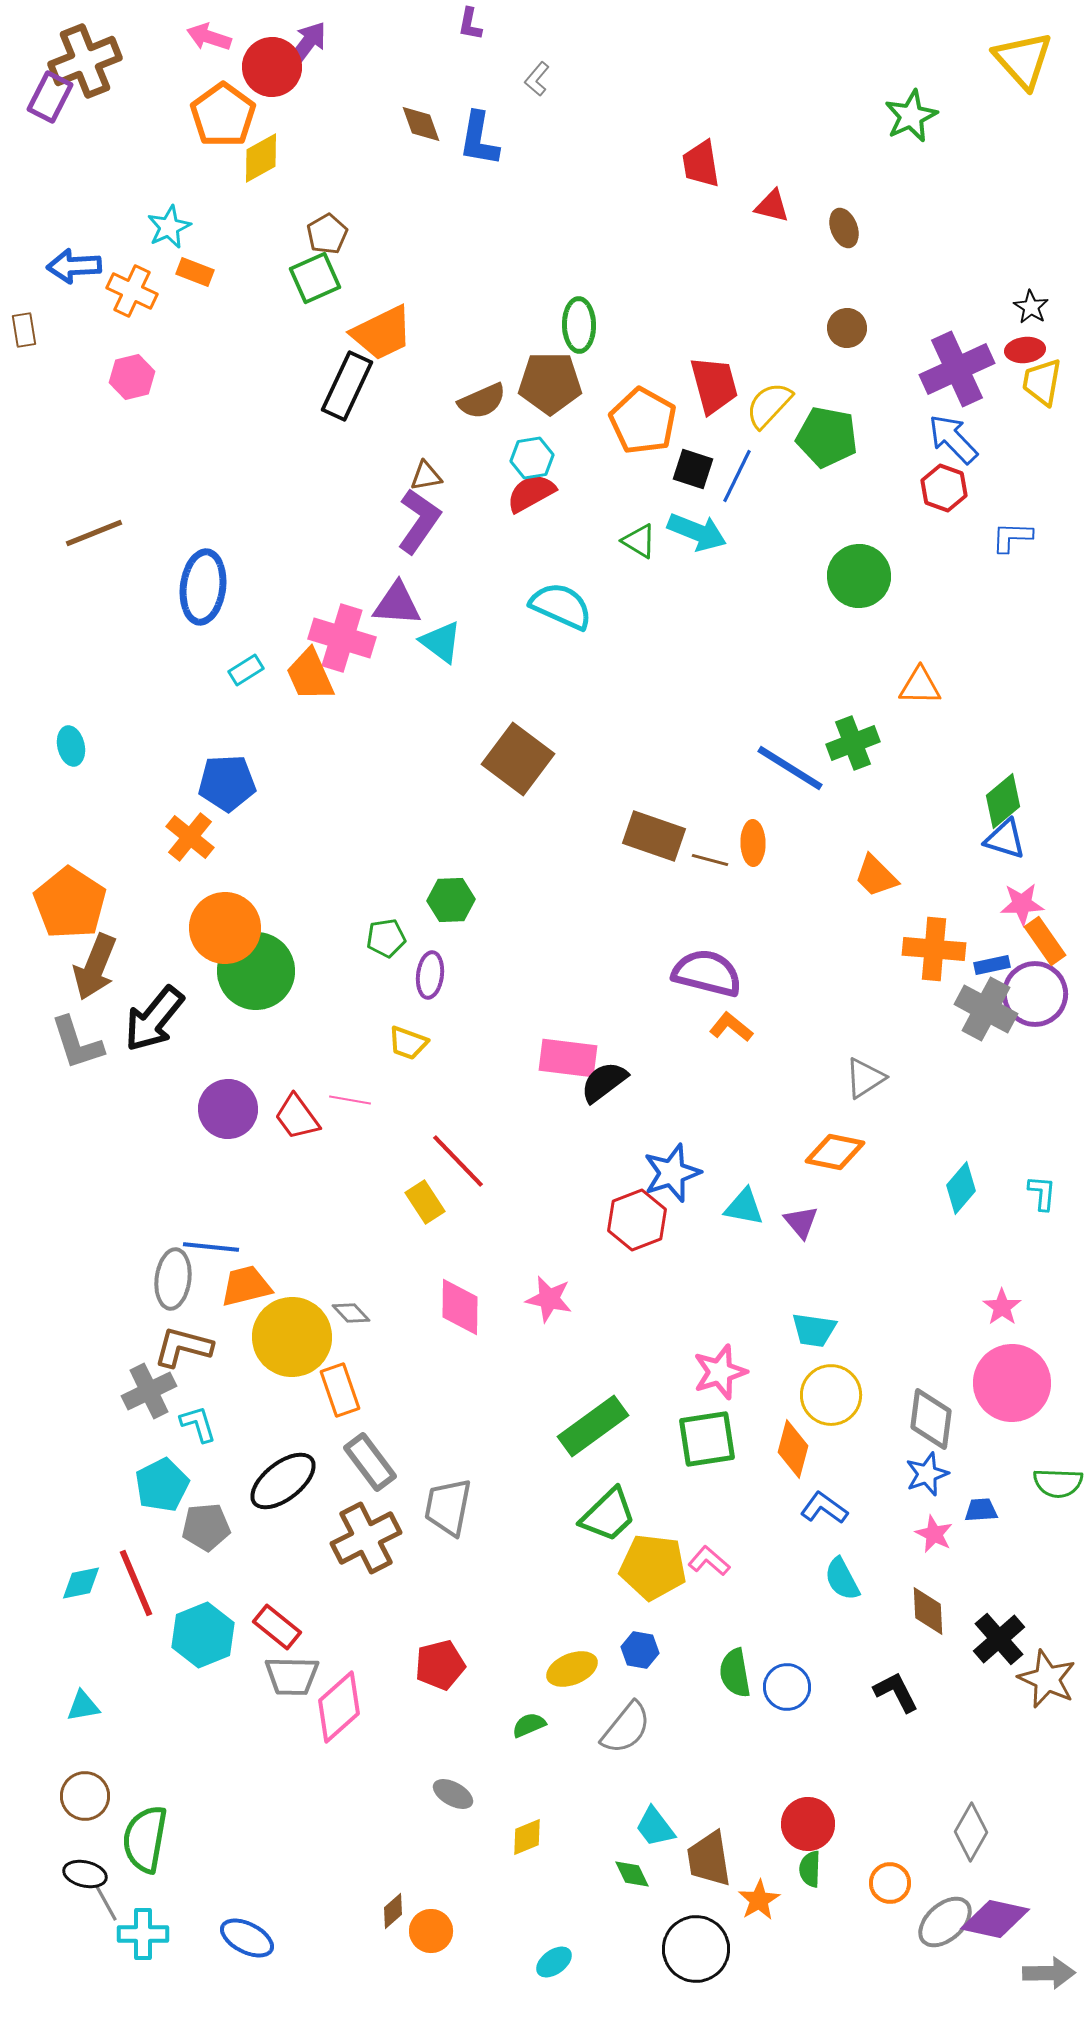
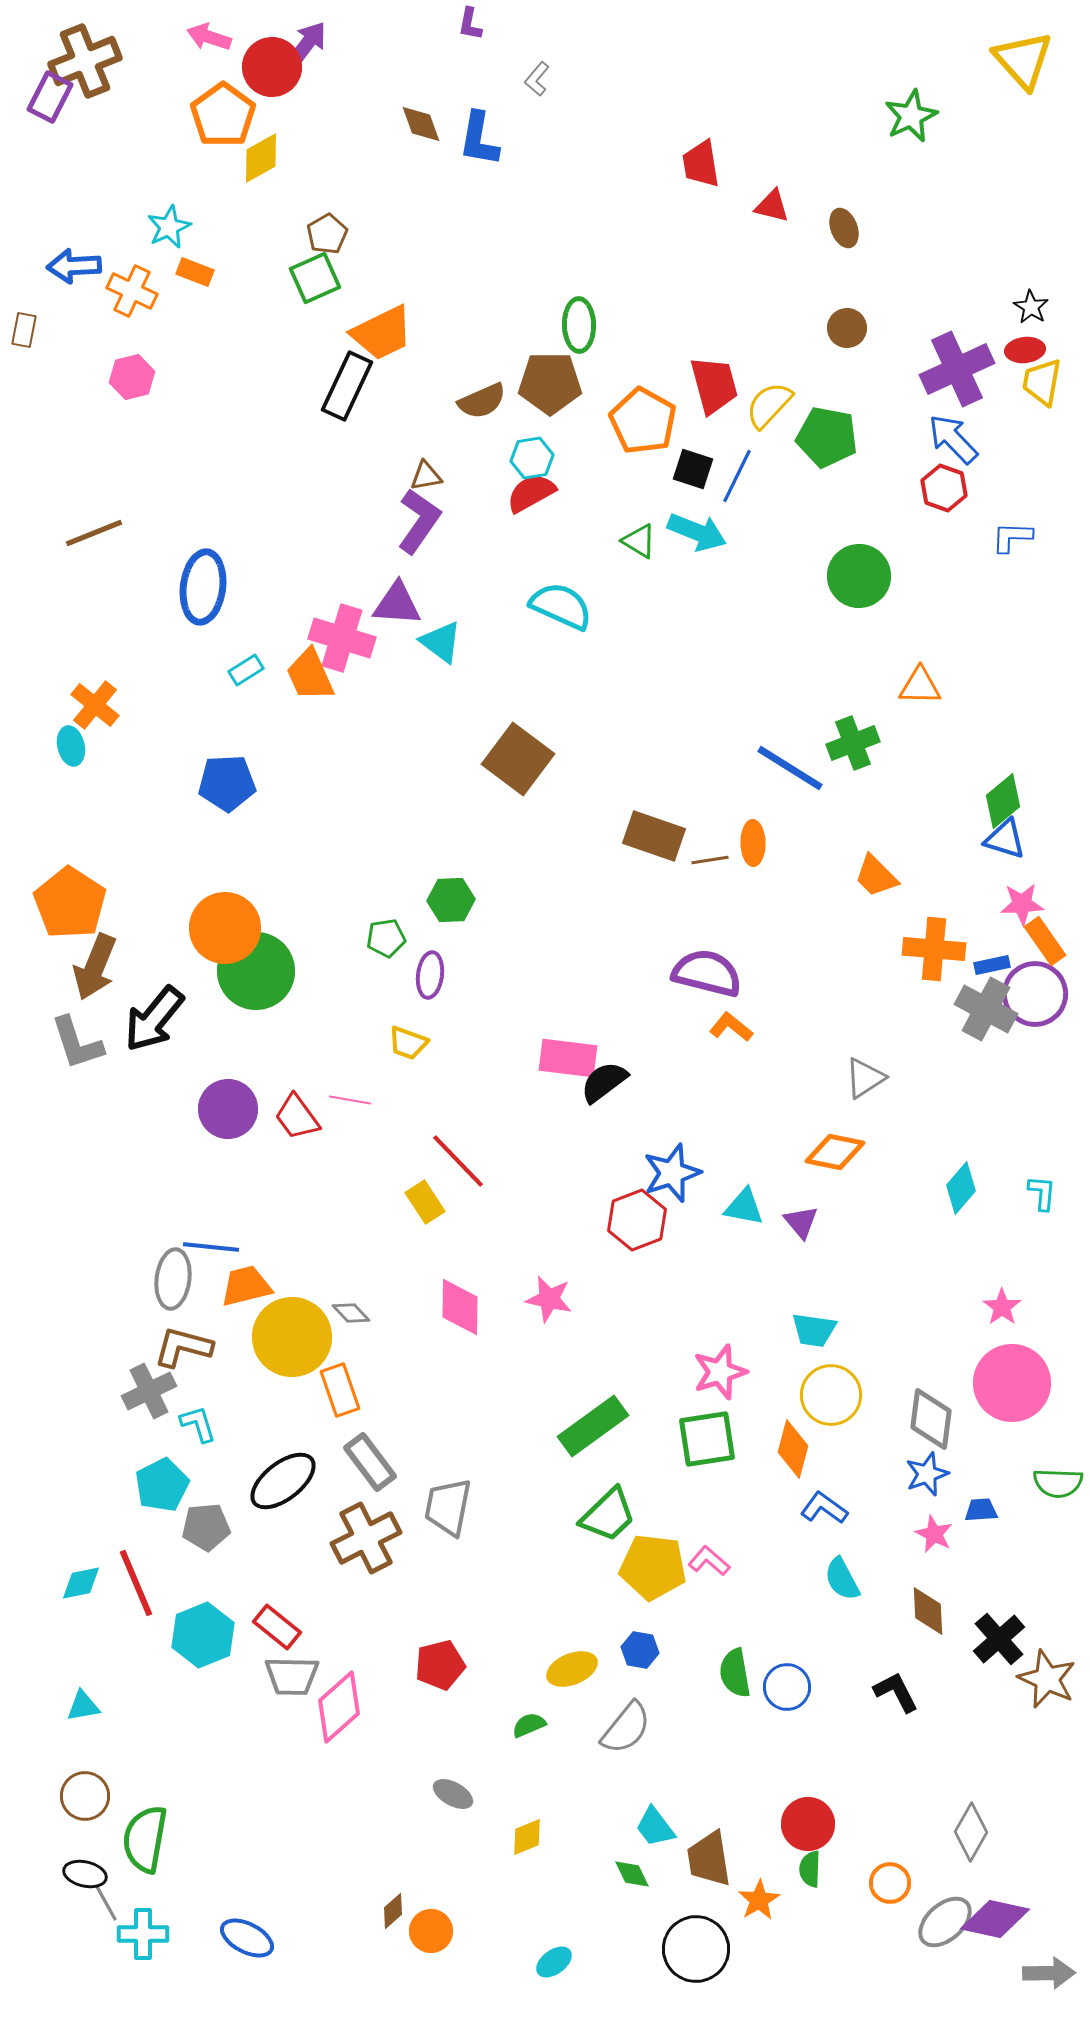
brown rectangle at (24, 330): rotated 20 degrees clockwise
orange cross at (190, 837): moved 95 px left, 132 px up
brown line at (710, 860): rotated 24 degrees counterclockwise
